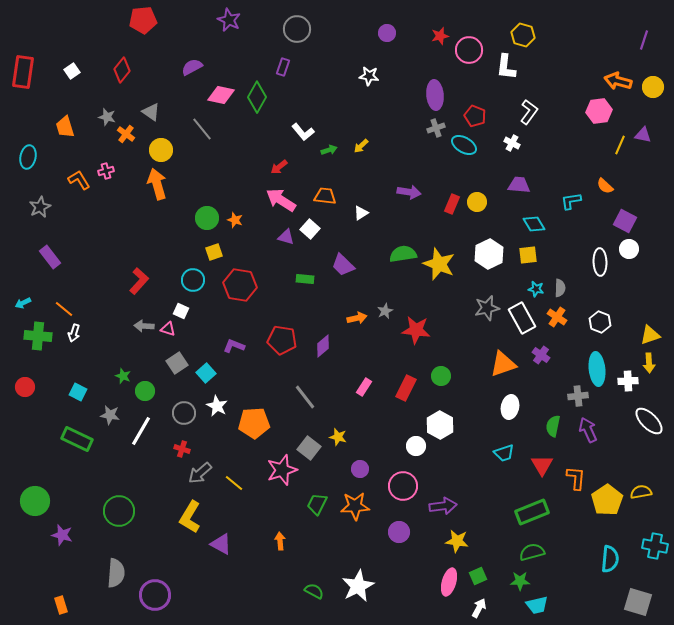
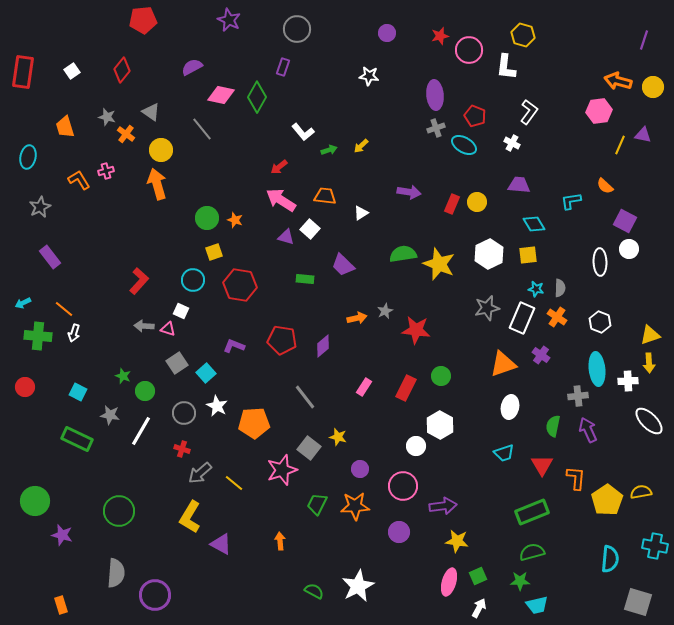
white rectangle at (522, 318): rotated 52 degrees clockwise
